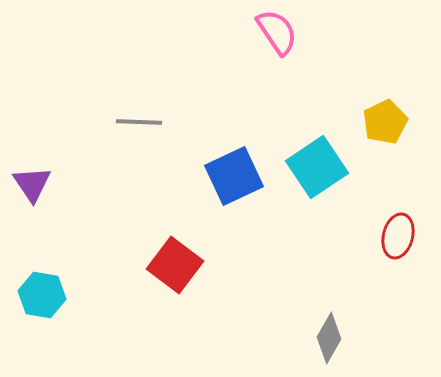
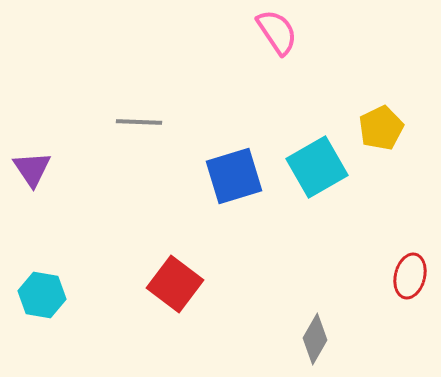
yellow pentagon: moved 4 px left, 6 px down
cyan square: rotated 4 degrees clockwise
blue square: rotated 8 degrees clockwise
purple triangle: moved 15 px up
red ellipse: moved 12 px right, 40 px down
red square: moved 19 px down
gray diamond: moved 14 px left, 1 px down
